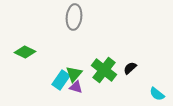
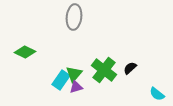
purple triangle: rotated 32 degrees counterclockwise
